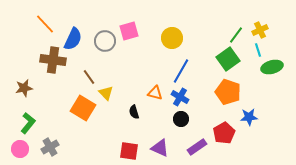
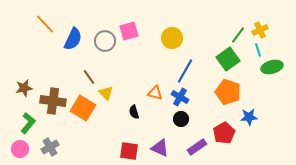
green line: moved 2 px right
brown cross: moved 41 px down
blue line: moved 4 px right
